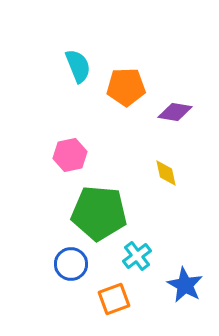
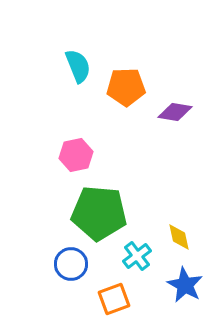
pink hexagon: moved 6 px right
yellow diamond: moved 13 px right, 64 px down
